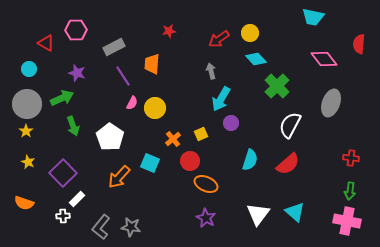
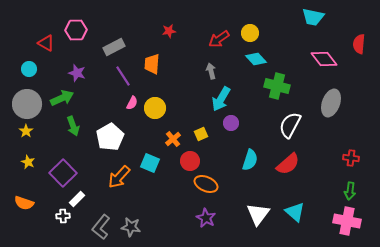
green cross at (277, 86): rotated 30 degrees counterclockwise
white pentagon at (110, 137): rotated 8 degrees clockwise
